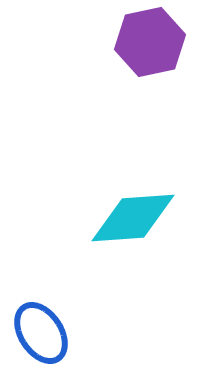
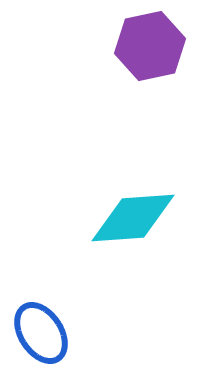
purple hexagon: moved 4 px down
